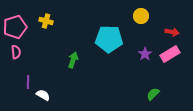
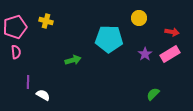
yellow circle: moved 2 px left, 2 px down
green arrow: rotated 56 degrees clockwise
